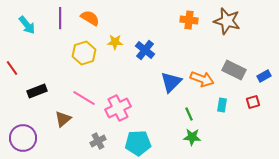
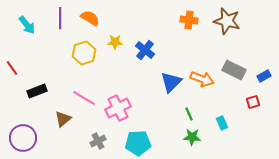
cyan rectangle: moved 18 px down; rotated 32 degrees counterclockwise
